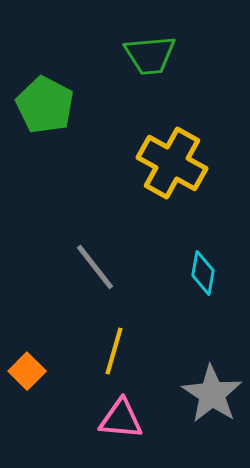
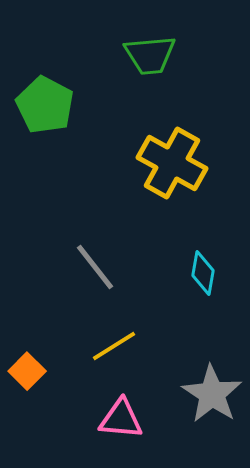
yellow line: moved 5 px up; rotated 42 degrees clockwise
